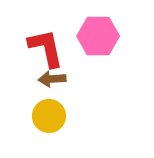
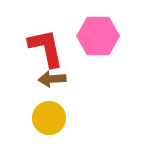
yellow circle: moved 2 px down
